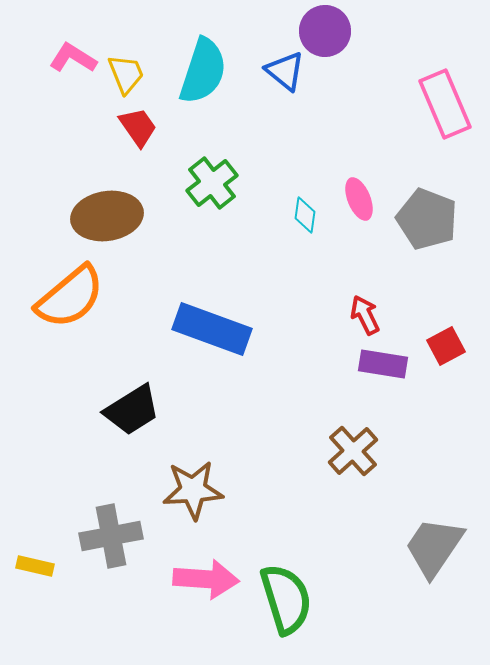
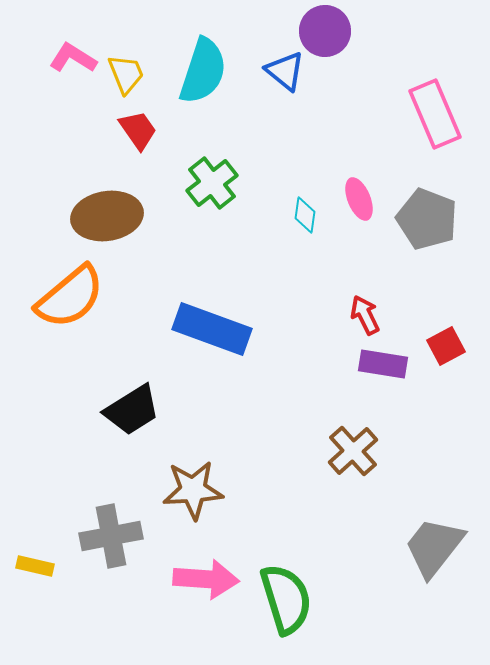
pink rectangle: moved 10 px left, 10 px down
red trapezoid: moved 3 px down
gray trapezoid: rotated 4 degrees clockwise
